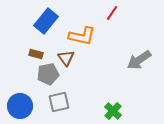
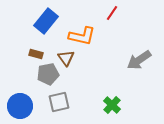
green cross: moved 1 px left, 6 px up
